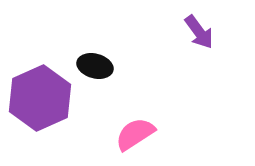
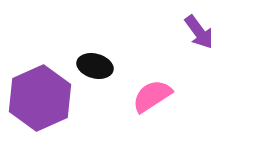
pink semicircle: moved 17 px right, 38 px up
